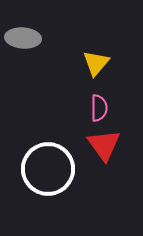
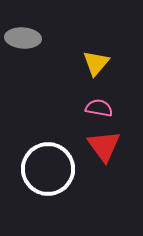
pink semicircle: rotated 80 degrees counterclockwise
red triangle: moved 1 px down
